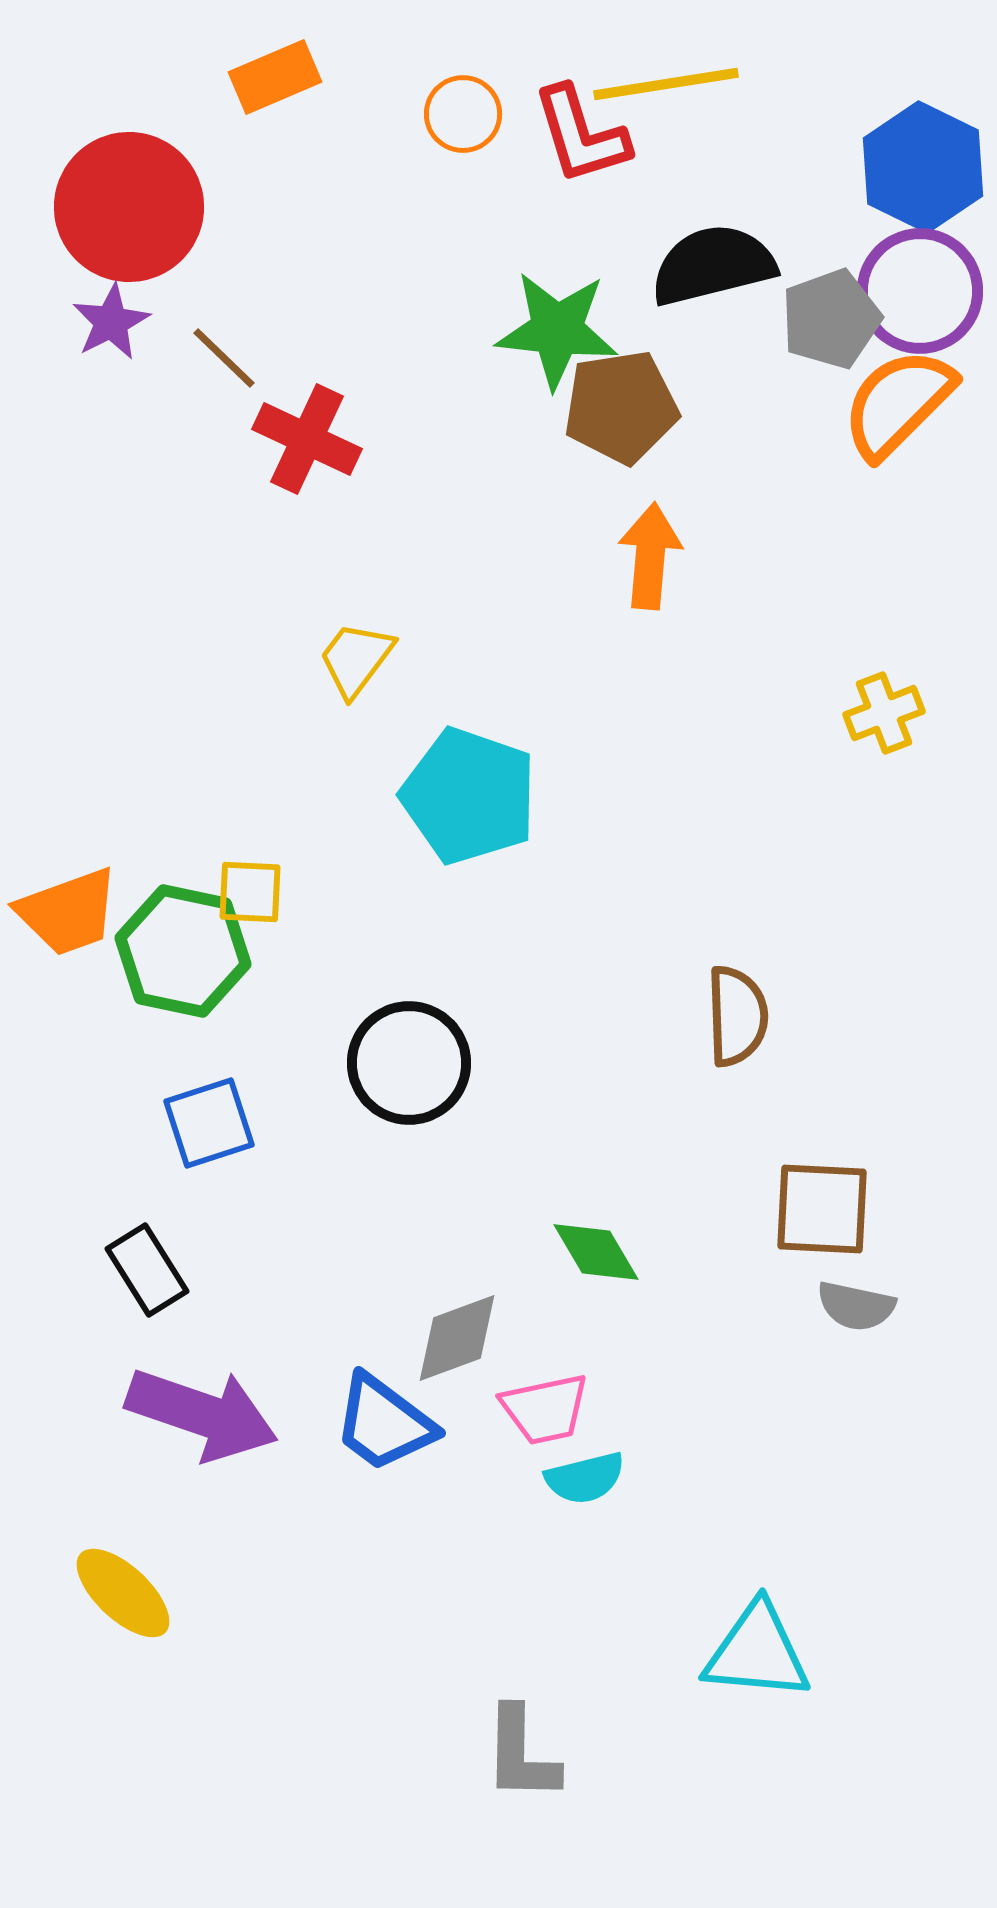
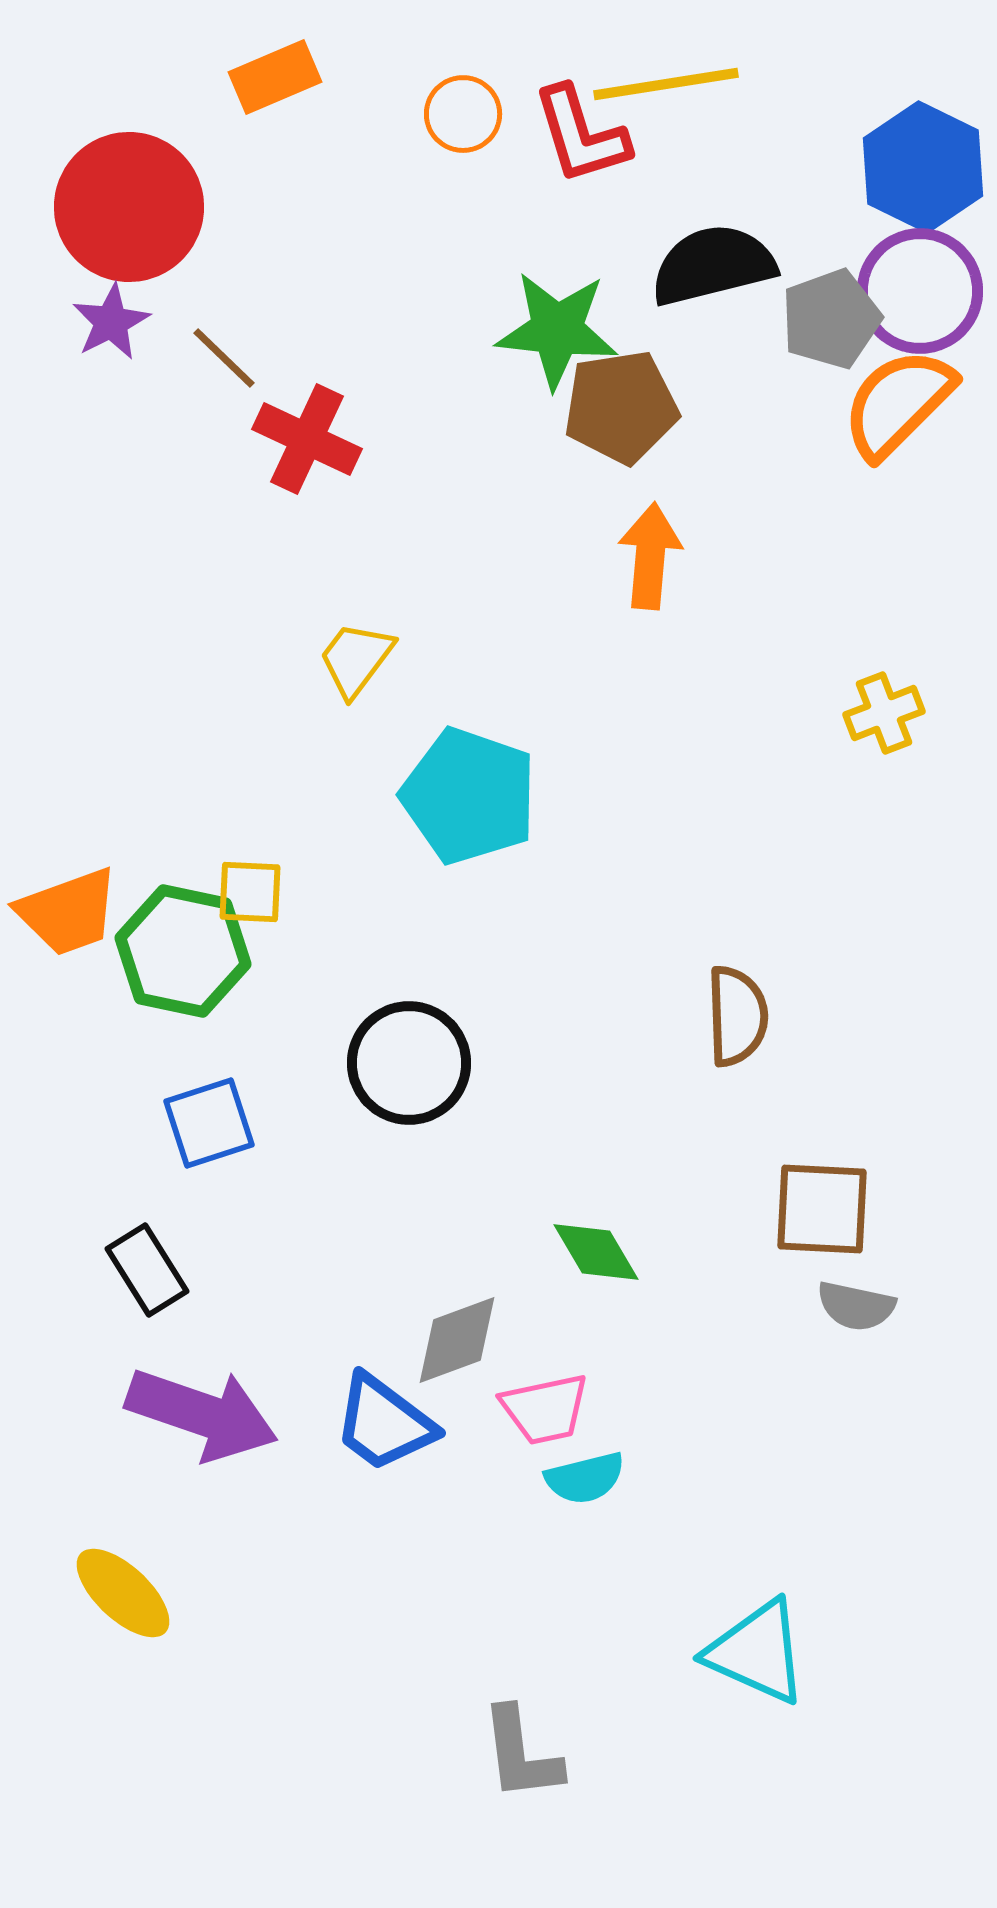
gray diamond: moved 2 px down
cyan triangle: rotated 19 degrees clockwise
gray L-shape: rotated 8 degrees counterclockwise
